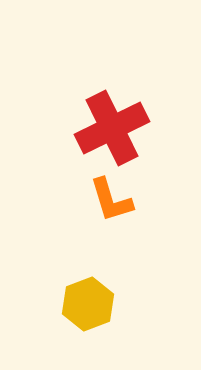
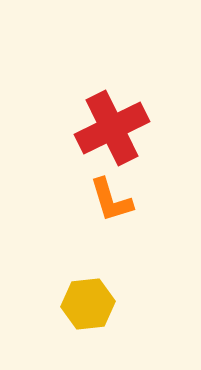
yellow hexagon: rotated 15 degrees clockwise
